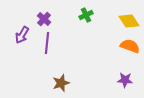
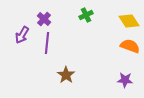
brown star: moved 5 px right, 8 px up; rotated 18 degrees counterclockwise
